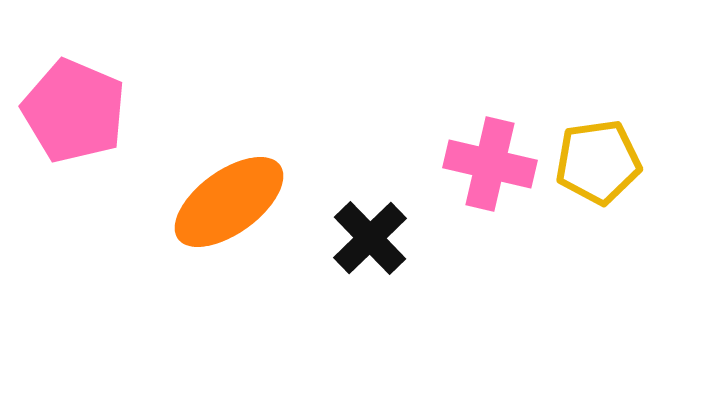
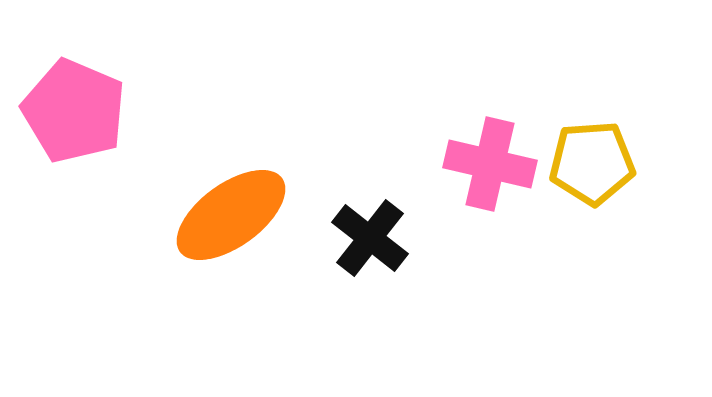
yellow pentagon: moved 6 px left, 1 px down; rotated 4 degrees clockwise
orange ellipse: moved 2 px right, 13 px down
black cross: rotated 8 degrees counterclockwise
